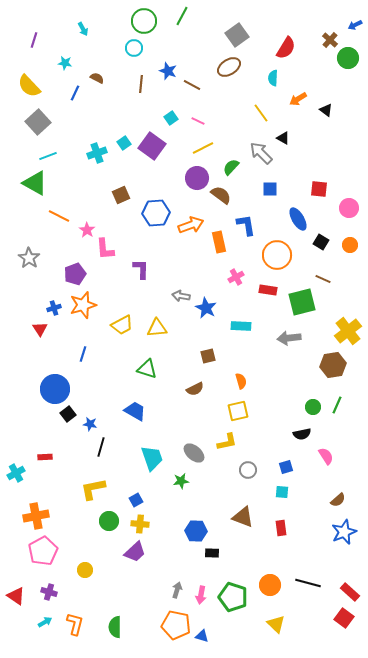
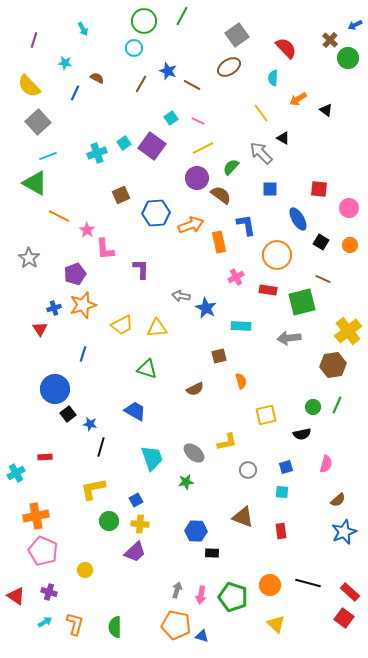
red semicircle at (286, 48): rotated 75 degrees counterclockwise
brown line at (141, 84): rotated 24 degrees clockwise
brown square at (208, 356): moved 11 px right
yellow square at (238, 411): moved 28 px right, 4 px down
pink semicircle at (326, 456): moved 8 px down; rotated 48 degrees clockwise
green star at (181, 481): moved 5 px right, 1 px down
red rectangle at (281, 528): moved 3 px down
pink pentagon at (43, 551): rotated 20 degrees counterclockwise
